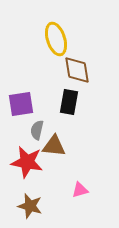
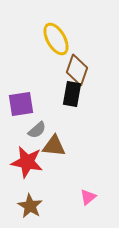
yellow ellipse: rotated 12 degrees counterclockwise
brown diamond: rotated 28 degrees clockwise
black rectangle: moved 3 px right, 8 px up
gray semicircle: rotated 144 degrees counterclockwise
pink triangle: moved 8 px right, 7 px down; rotated 24 degrees counterclockwise
brown star: rotated 15 degrees clockwise
